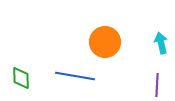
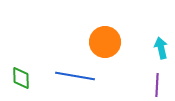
cyan arrow: moved 5 px down
